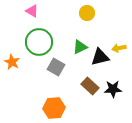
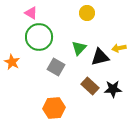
pink triangle: moved 1 px left, 2 px down
green circle: moved 5 px up
green triangle: moved 1 px left, 1 px down; rotated 21 degrees counterclockwise
